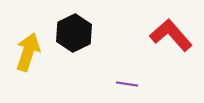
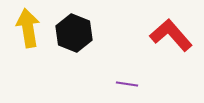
black hexagon: rotated 12 degrees counterclockwise
yellow arrow: moved 24 px up; rotated 27 degrees counterclockwise
